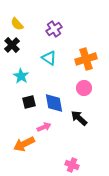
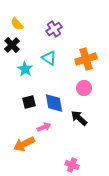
cyan star: moved 4 px right, 7 px up
